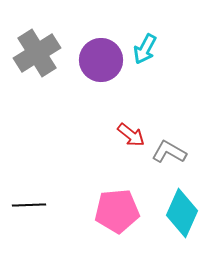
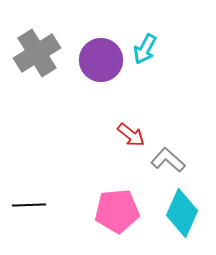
gray L-shape: moved 1 px left, 8 px down; rotated 12 degrees clockwise
